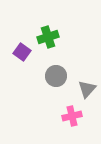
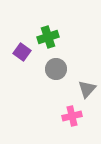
gray circle: moved 7 px up
